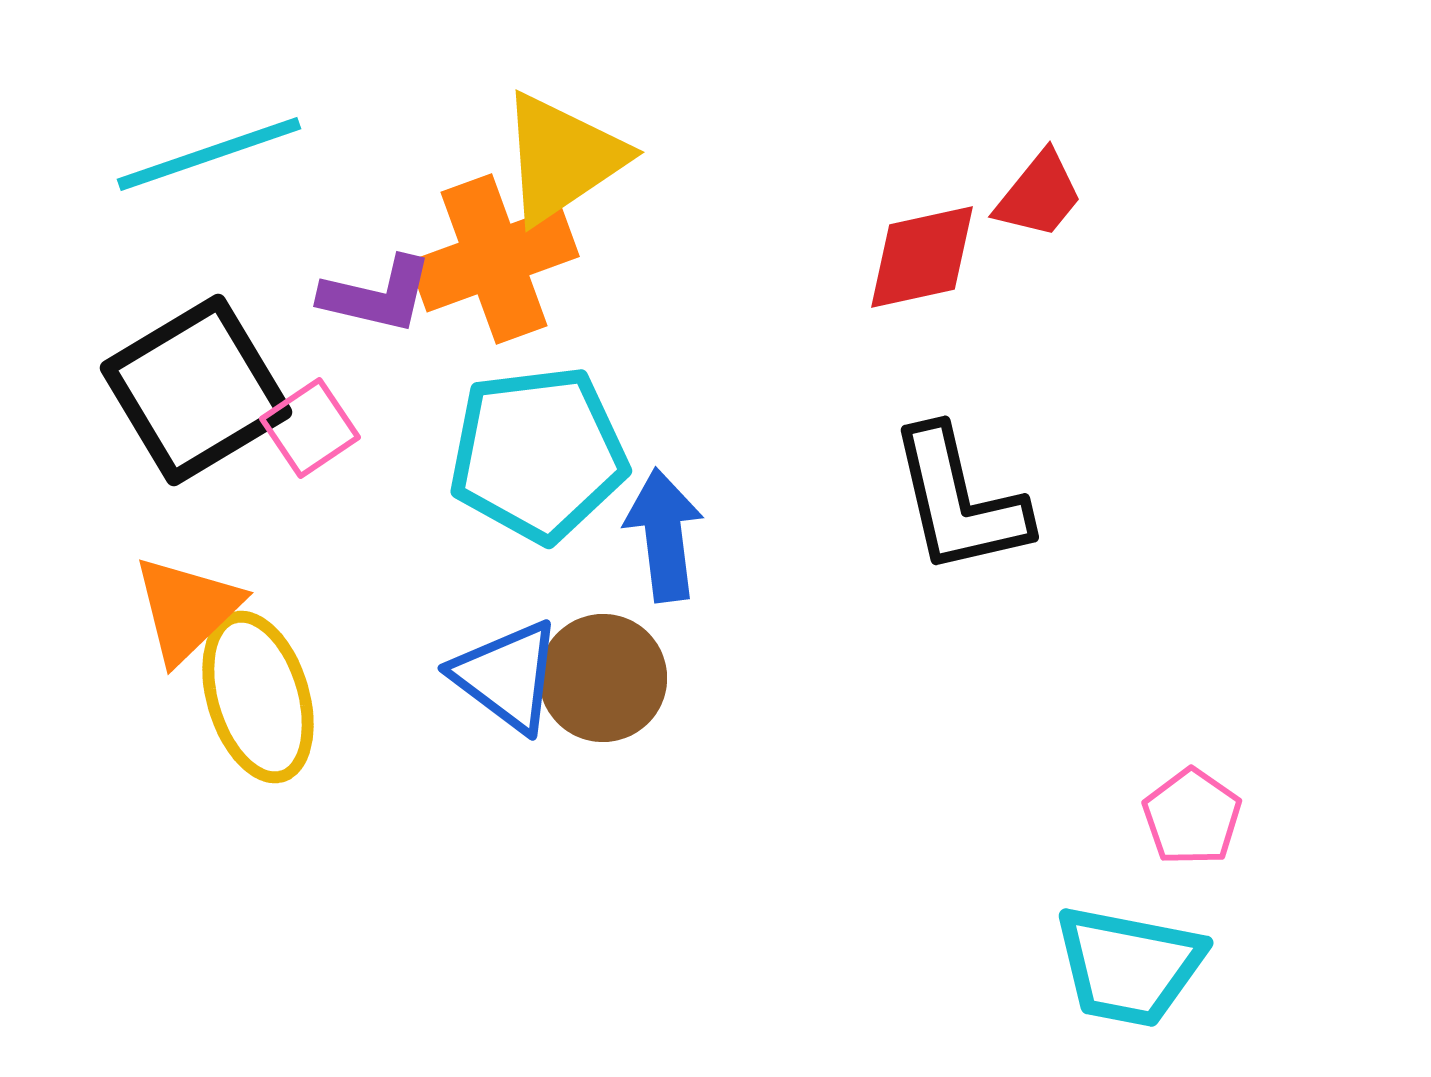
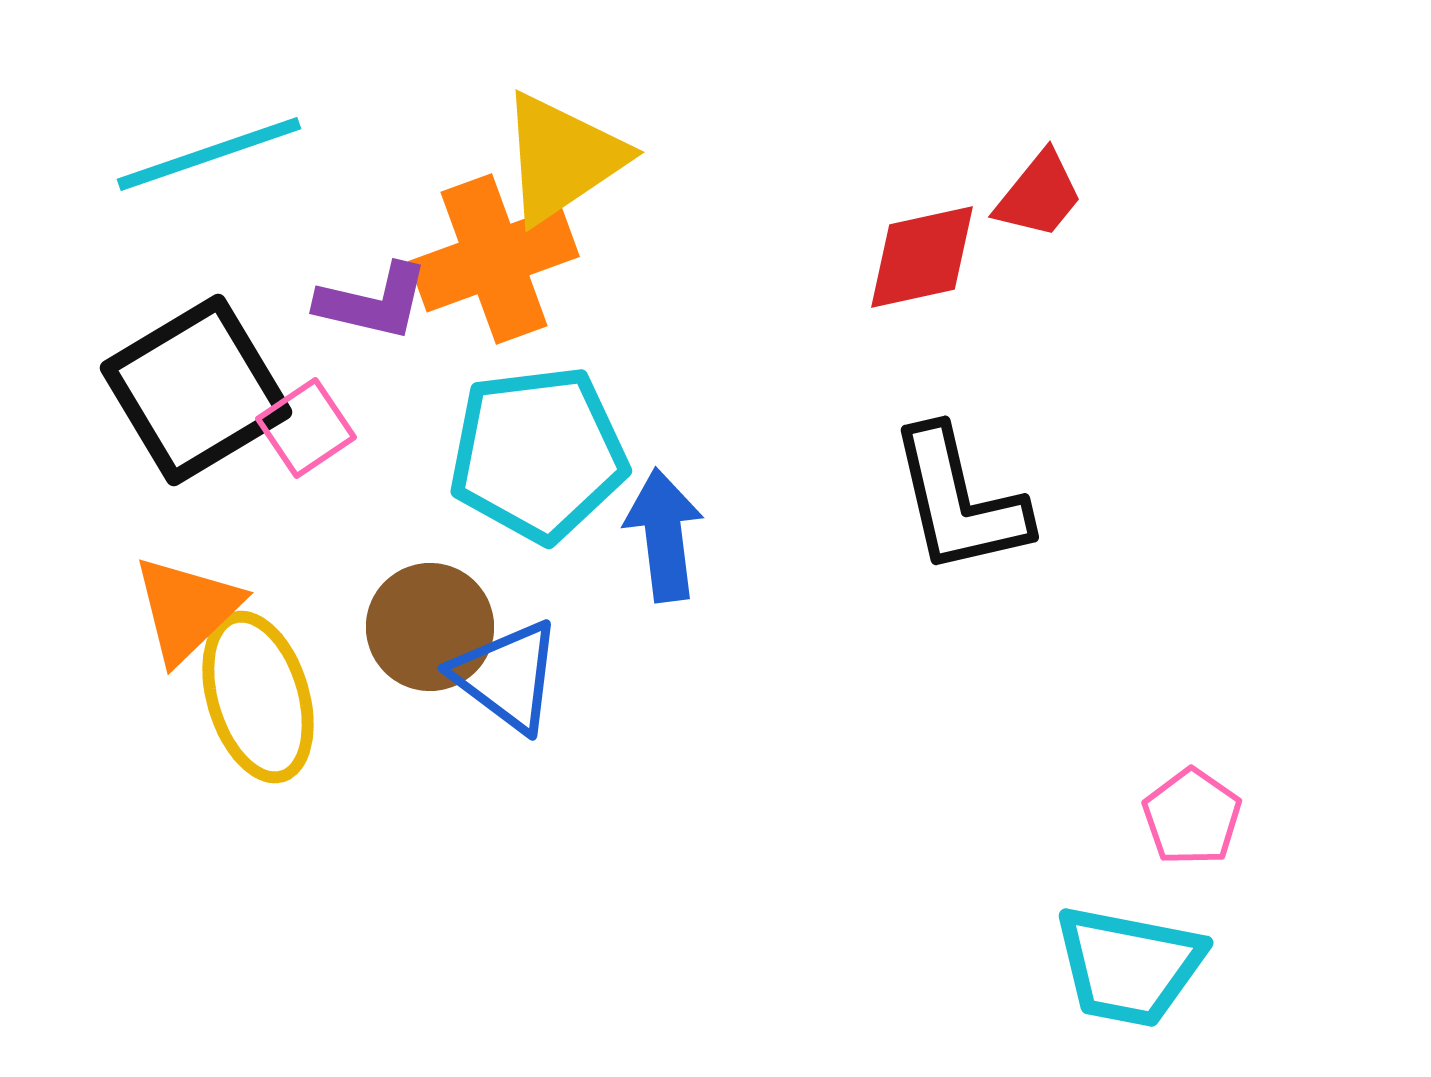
purple L-shape: moved 4 px left, 7 px down
pink square: moved 4 px left
brown circle: moved 173 px left, 51 px up
